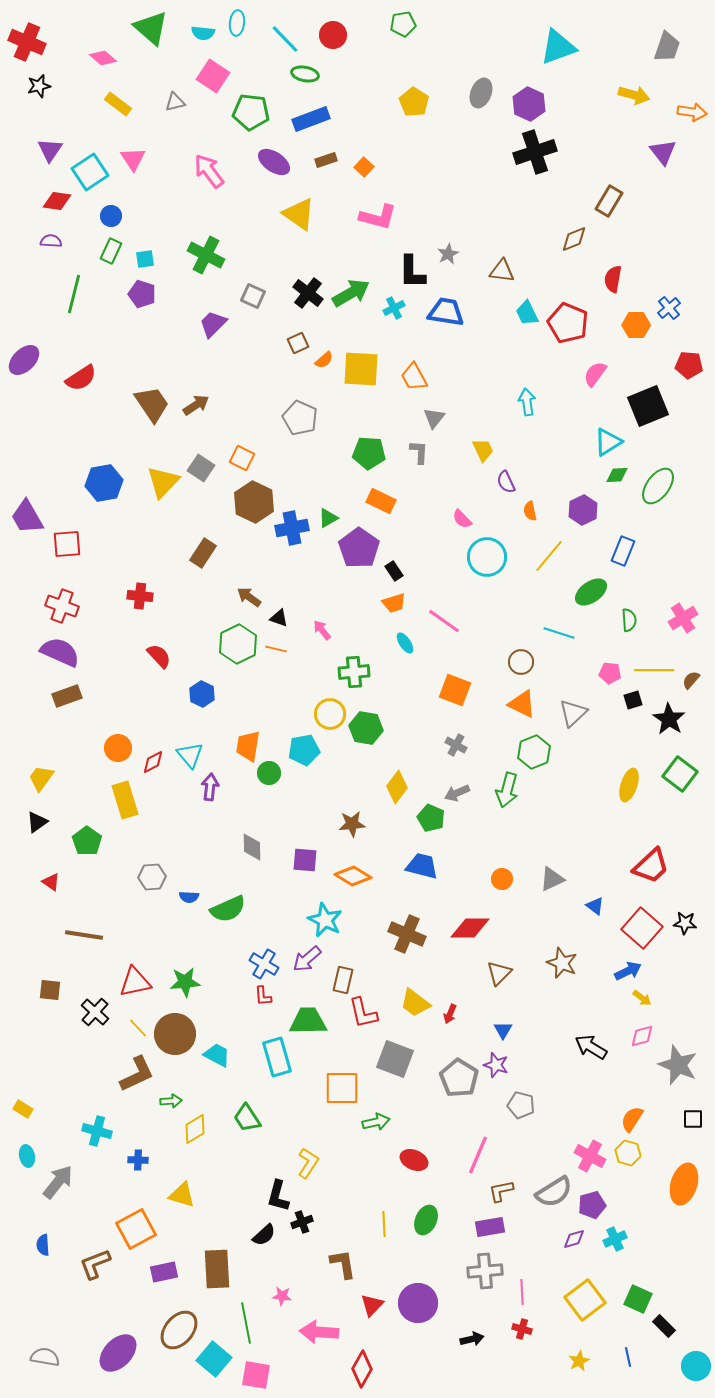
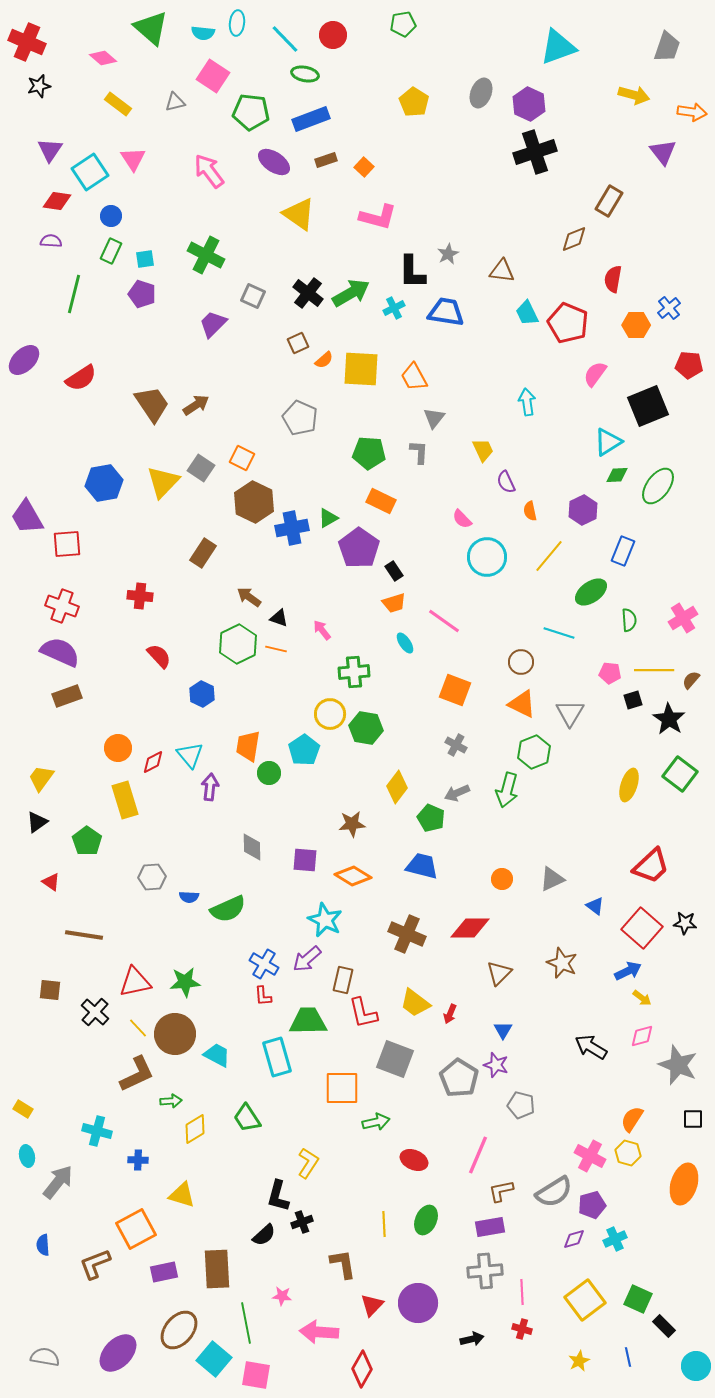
gray triangle at (573, 713): moved 3 px left; rotated 16 degrees counterclockwise
cyan pentagon at (304, 750): rotated 24 degrees counterclockwise
